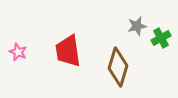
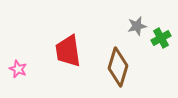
pink star: moved 17 px down
